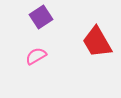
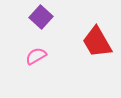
purple square: rotated 15 degrees counterclockwise
